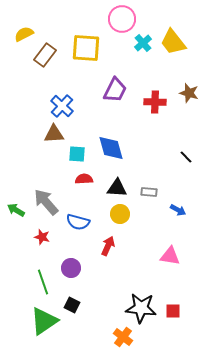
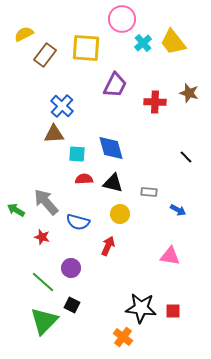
purple trapezoid: moved 5 px up
black triangle: moved 4 px left, 5 px up; rotated 10 degrees clockwise
green line: rotated 30 degrees counterclockwise
green triangle: rotated 12 degrees counterclockwise
